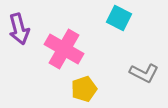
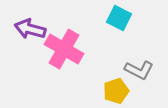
purple arrow: moved 11 px right; rotated 120 degrees clockwise
gray L-shape: moved 5 px left, 3 px up
yellow pentagon: moved 32 px right, 2 px down
